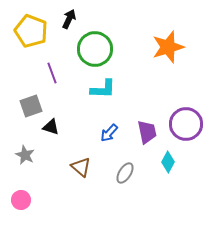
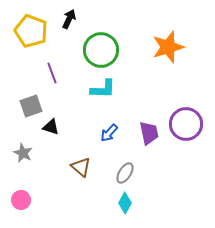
green circle: moved 6 px right, 1 px down
purple trapezoid: moved 2 px right, 1 px down
gray star: moved 2 px left, 2 px up
cyan diamond: moved 43 px left, 41 px down
